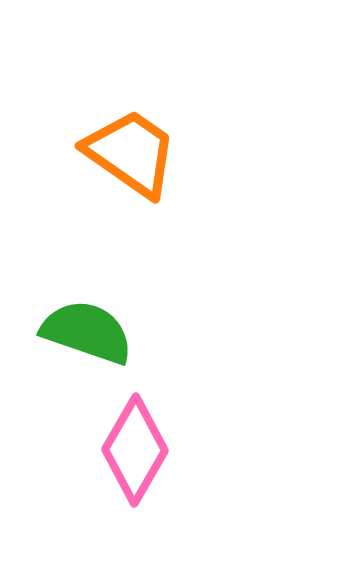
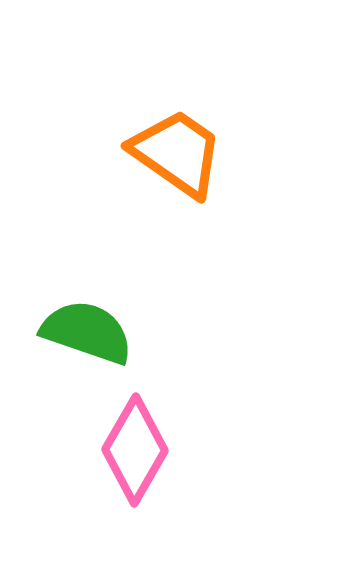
orange trapezoid: moved 46 px right
